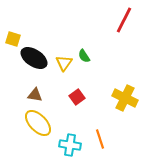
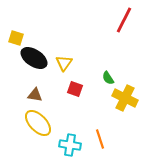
yellow square: moved 3 px right, 1 px up
green semicircle: moved 24 px right, 22 px down
red square: moved 2 px left, 8 px up; rotated 35 degrees counterclockwise
